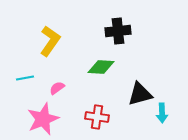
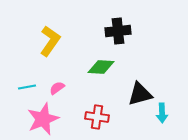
cyan line: moved 2 px right, 9 px down
